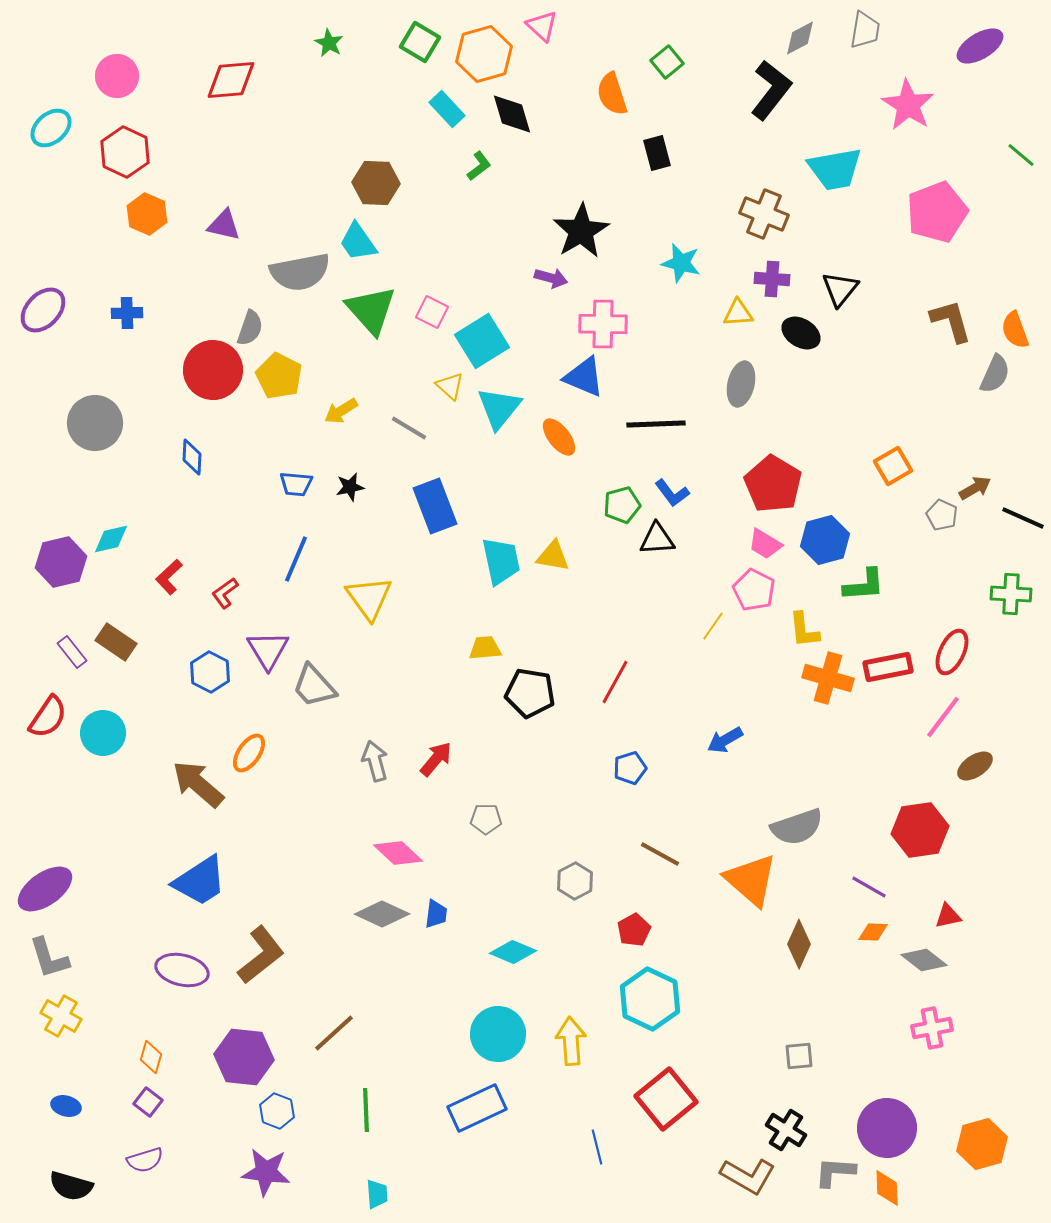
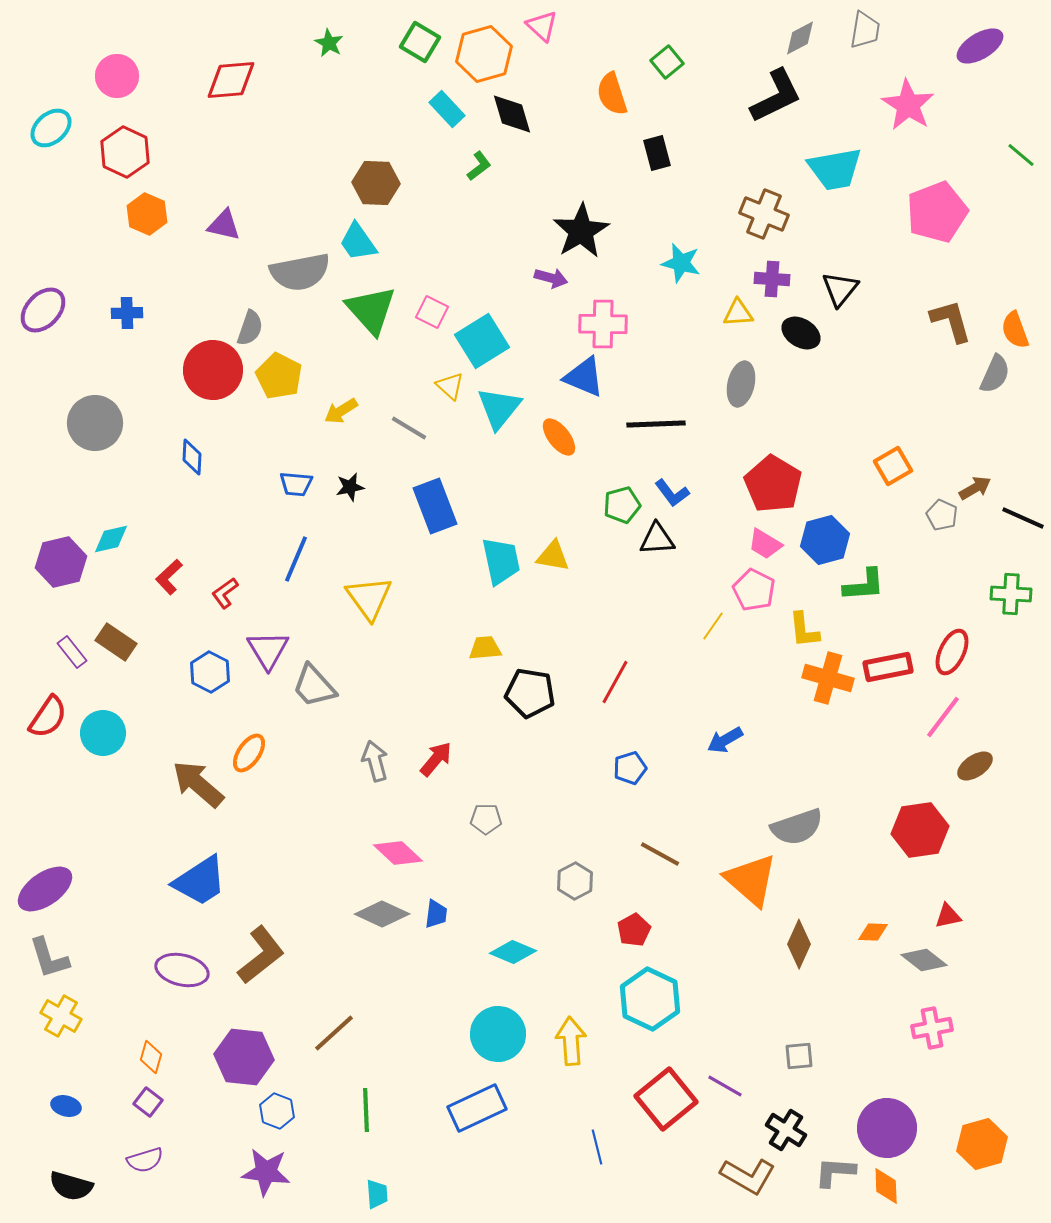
black L-shape at (771, 90): moved 5 px right, 6 px down; rotated 26 degrees clockwise
purple line at (869, 887): moved 144 px left, 199 px down
orange diamond at (887, 1188): moved 1 px left, 2 px up
